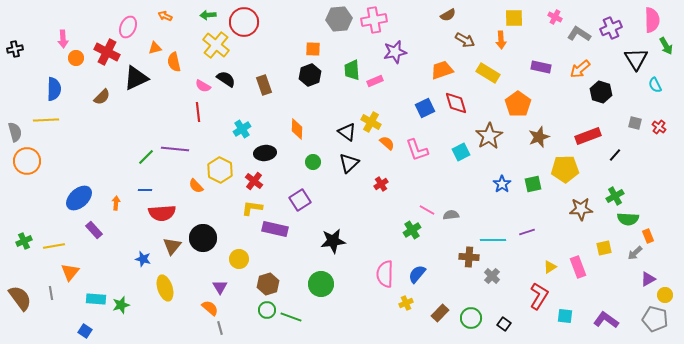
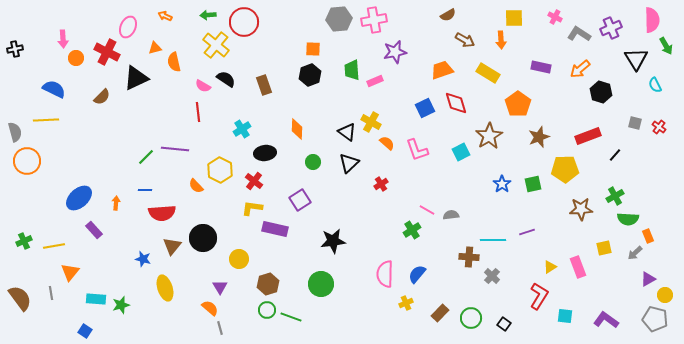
blue semicircle at (54, 89): rotated 65 degrees counterclockwise
